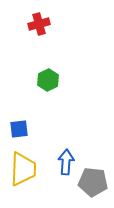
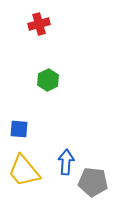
blue square: rotated 12 degrees clockwise
yellow trapezoid: moved 1 px right, 2 px down; rotated 138 degrees clockwise
